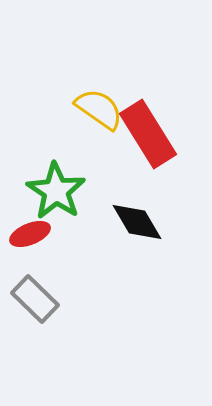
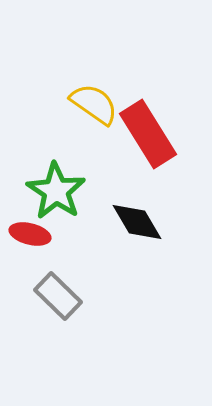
yellow semicircle: moved 5 px left, 5 px up
red ellipse: rotated 36 degrees clockwise
gray rectangle: moved 23 px right, 3 px up
